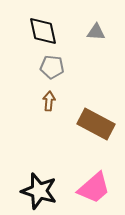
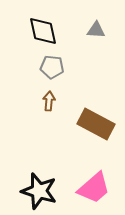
gray triangle: moved 2 px up
